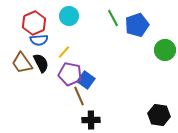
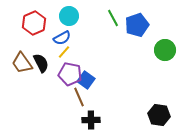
blue semicircle: moved 23 px right, 2 px up; rotated 24 degrees counterclockwise
brown line: moved 1 px down
